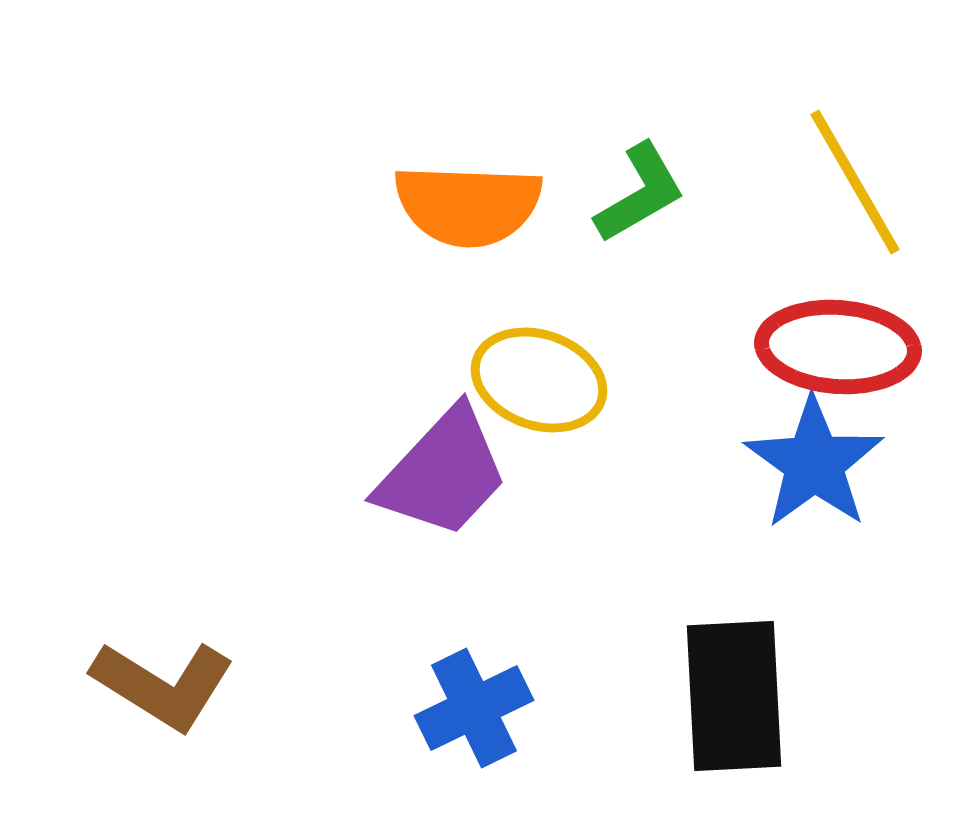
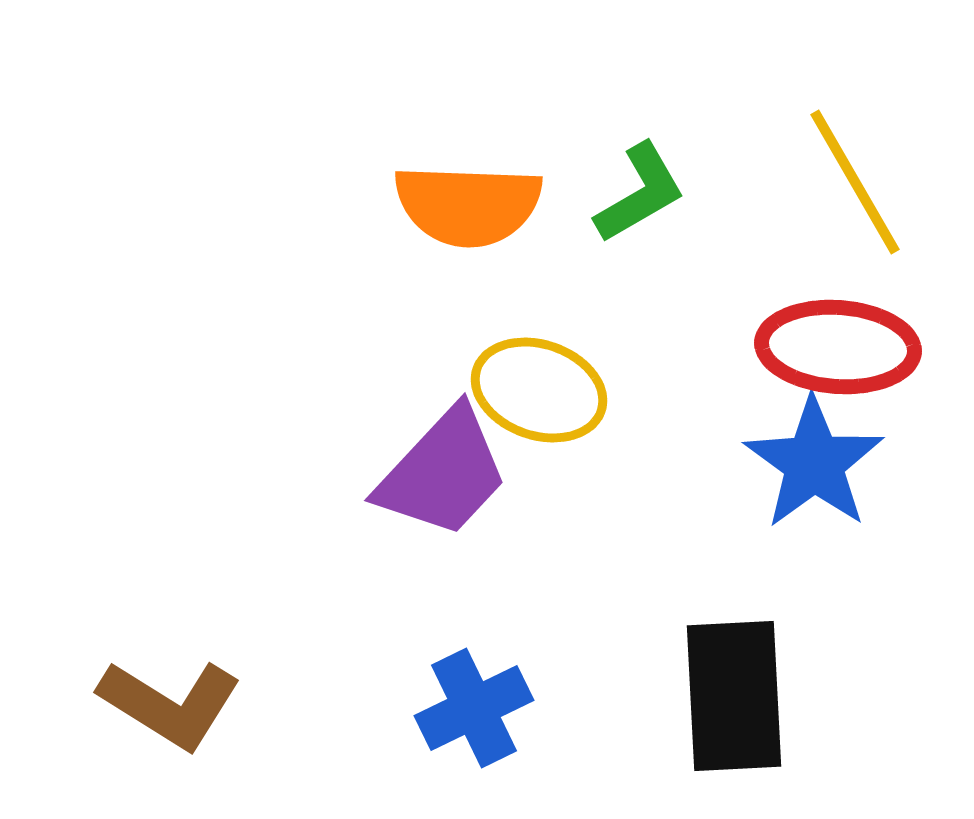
yellow ellipse: moved 10 px down
brown L-shape: moved 7 px right, 19 px down
